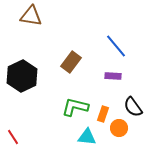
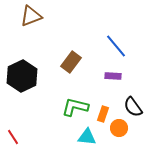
brown triangle: rotated 30 degrees counterclockwise
